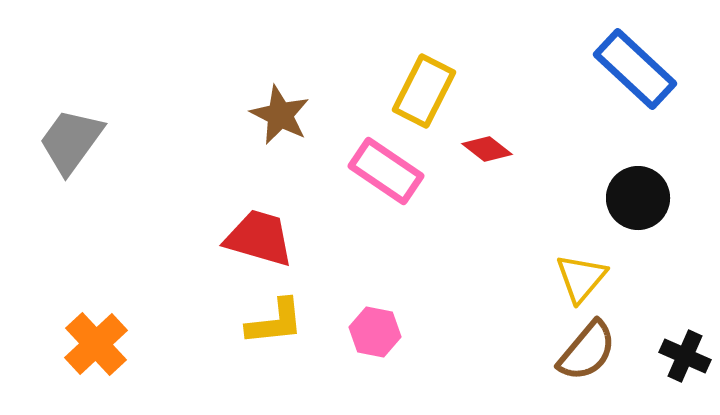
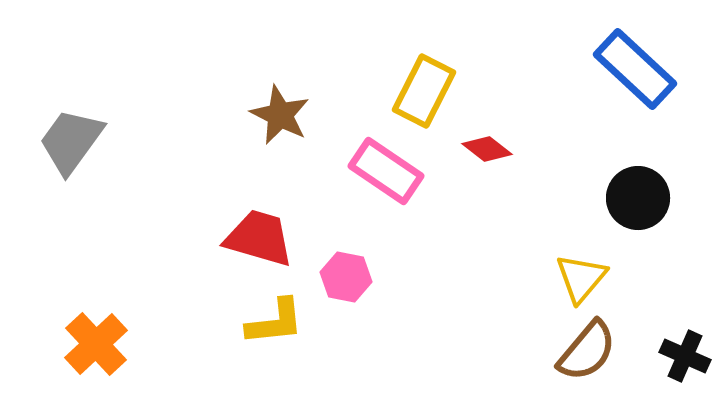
pink hexagon: moved 29 px left, 55 px up
